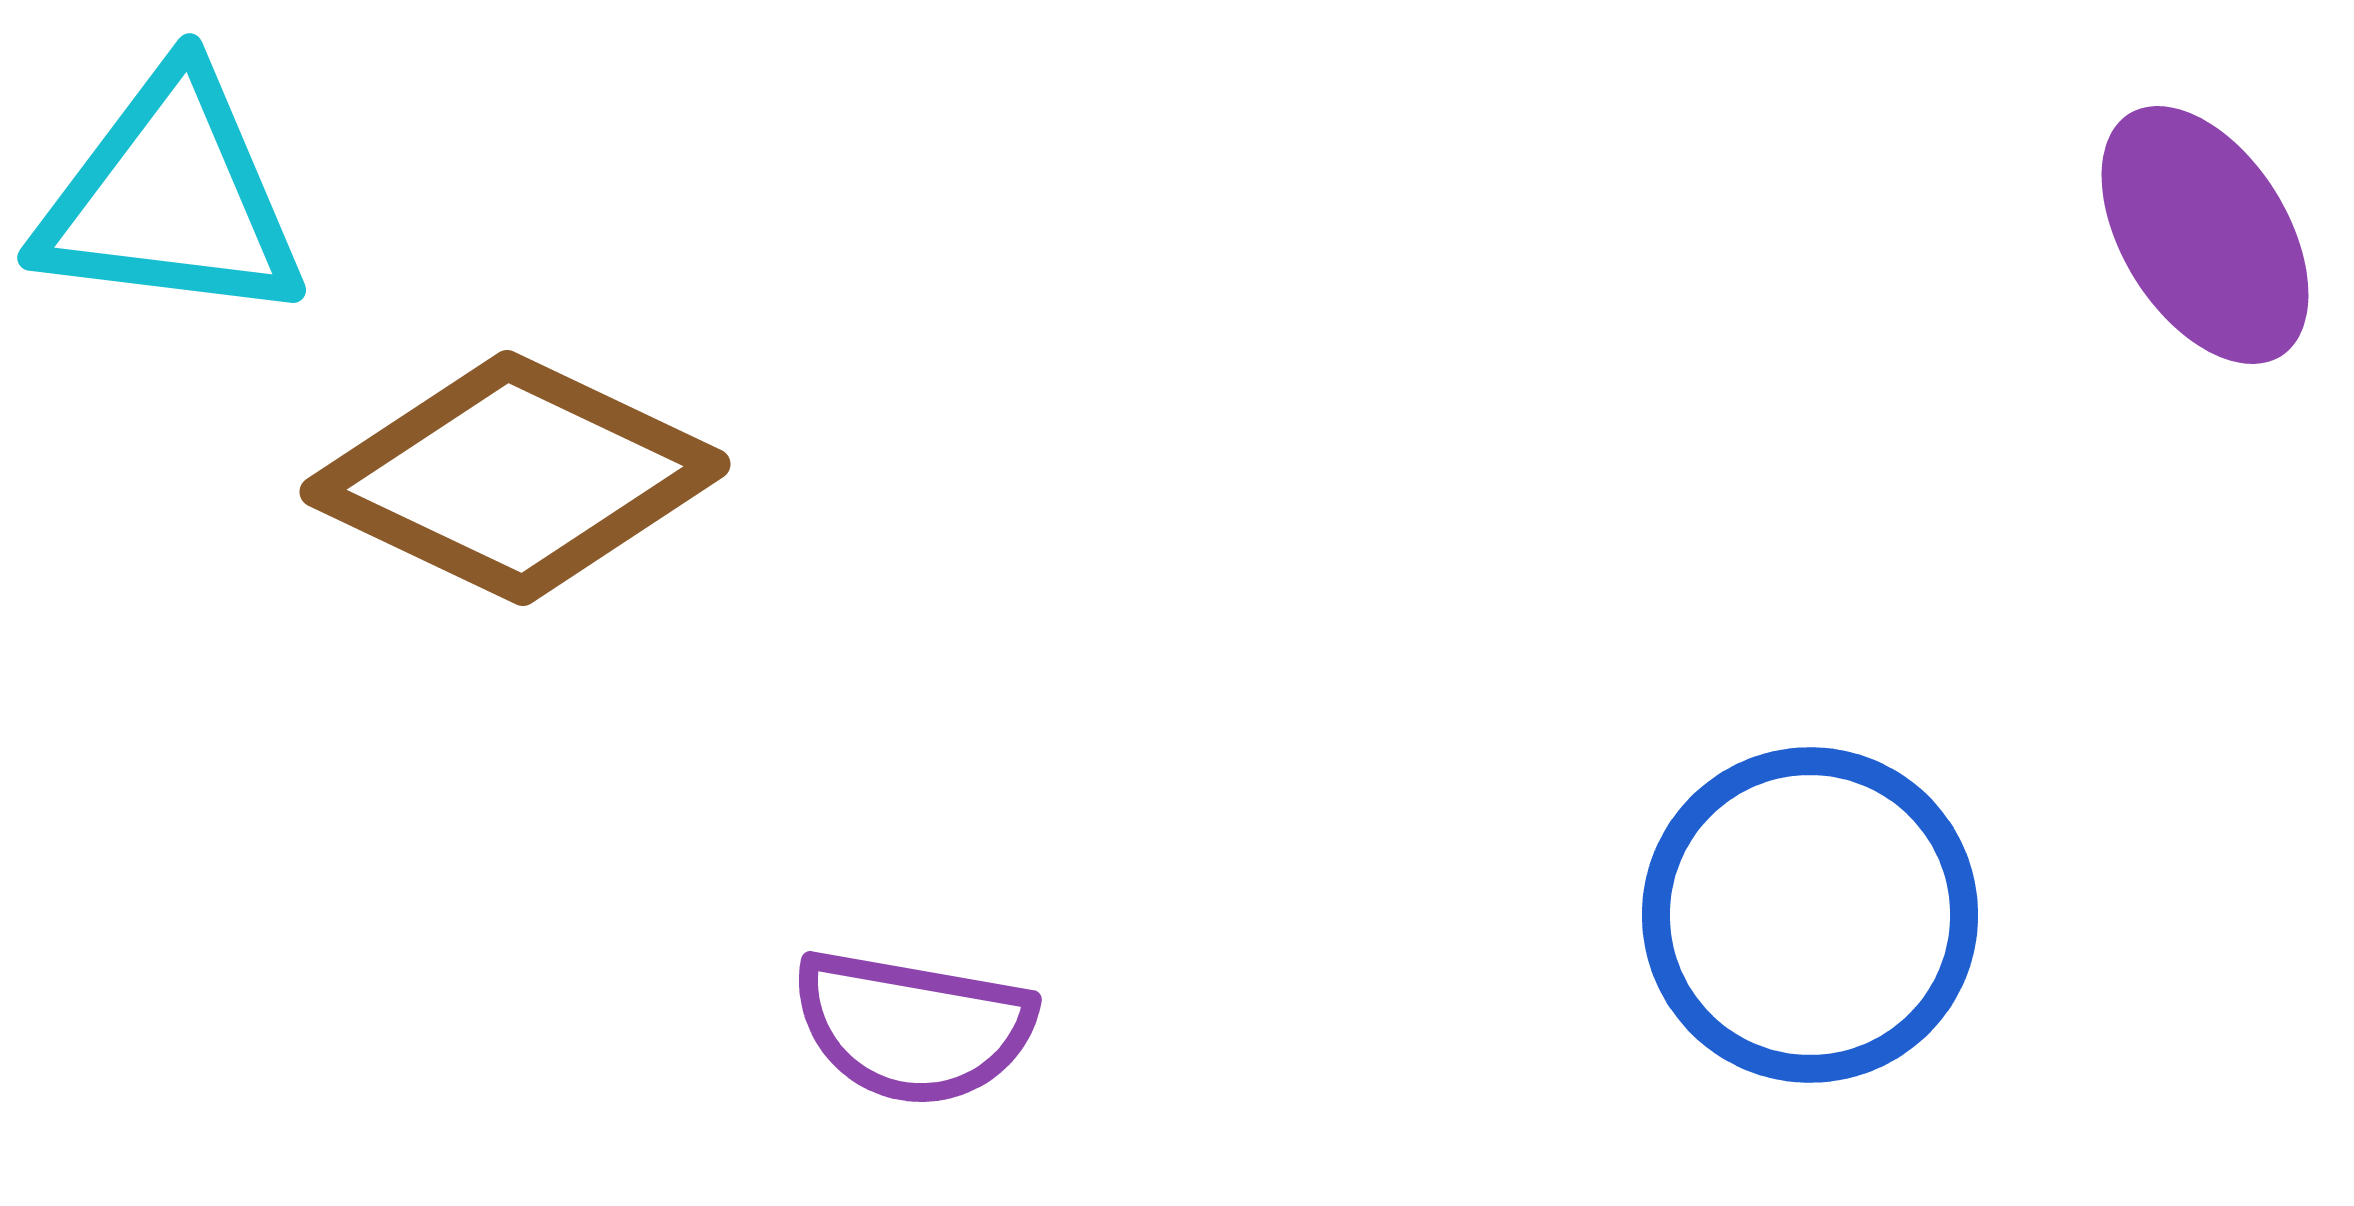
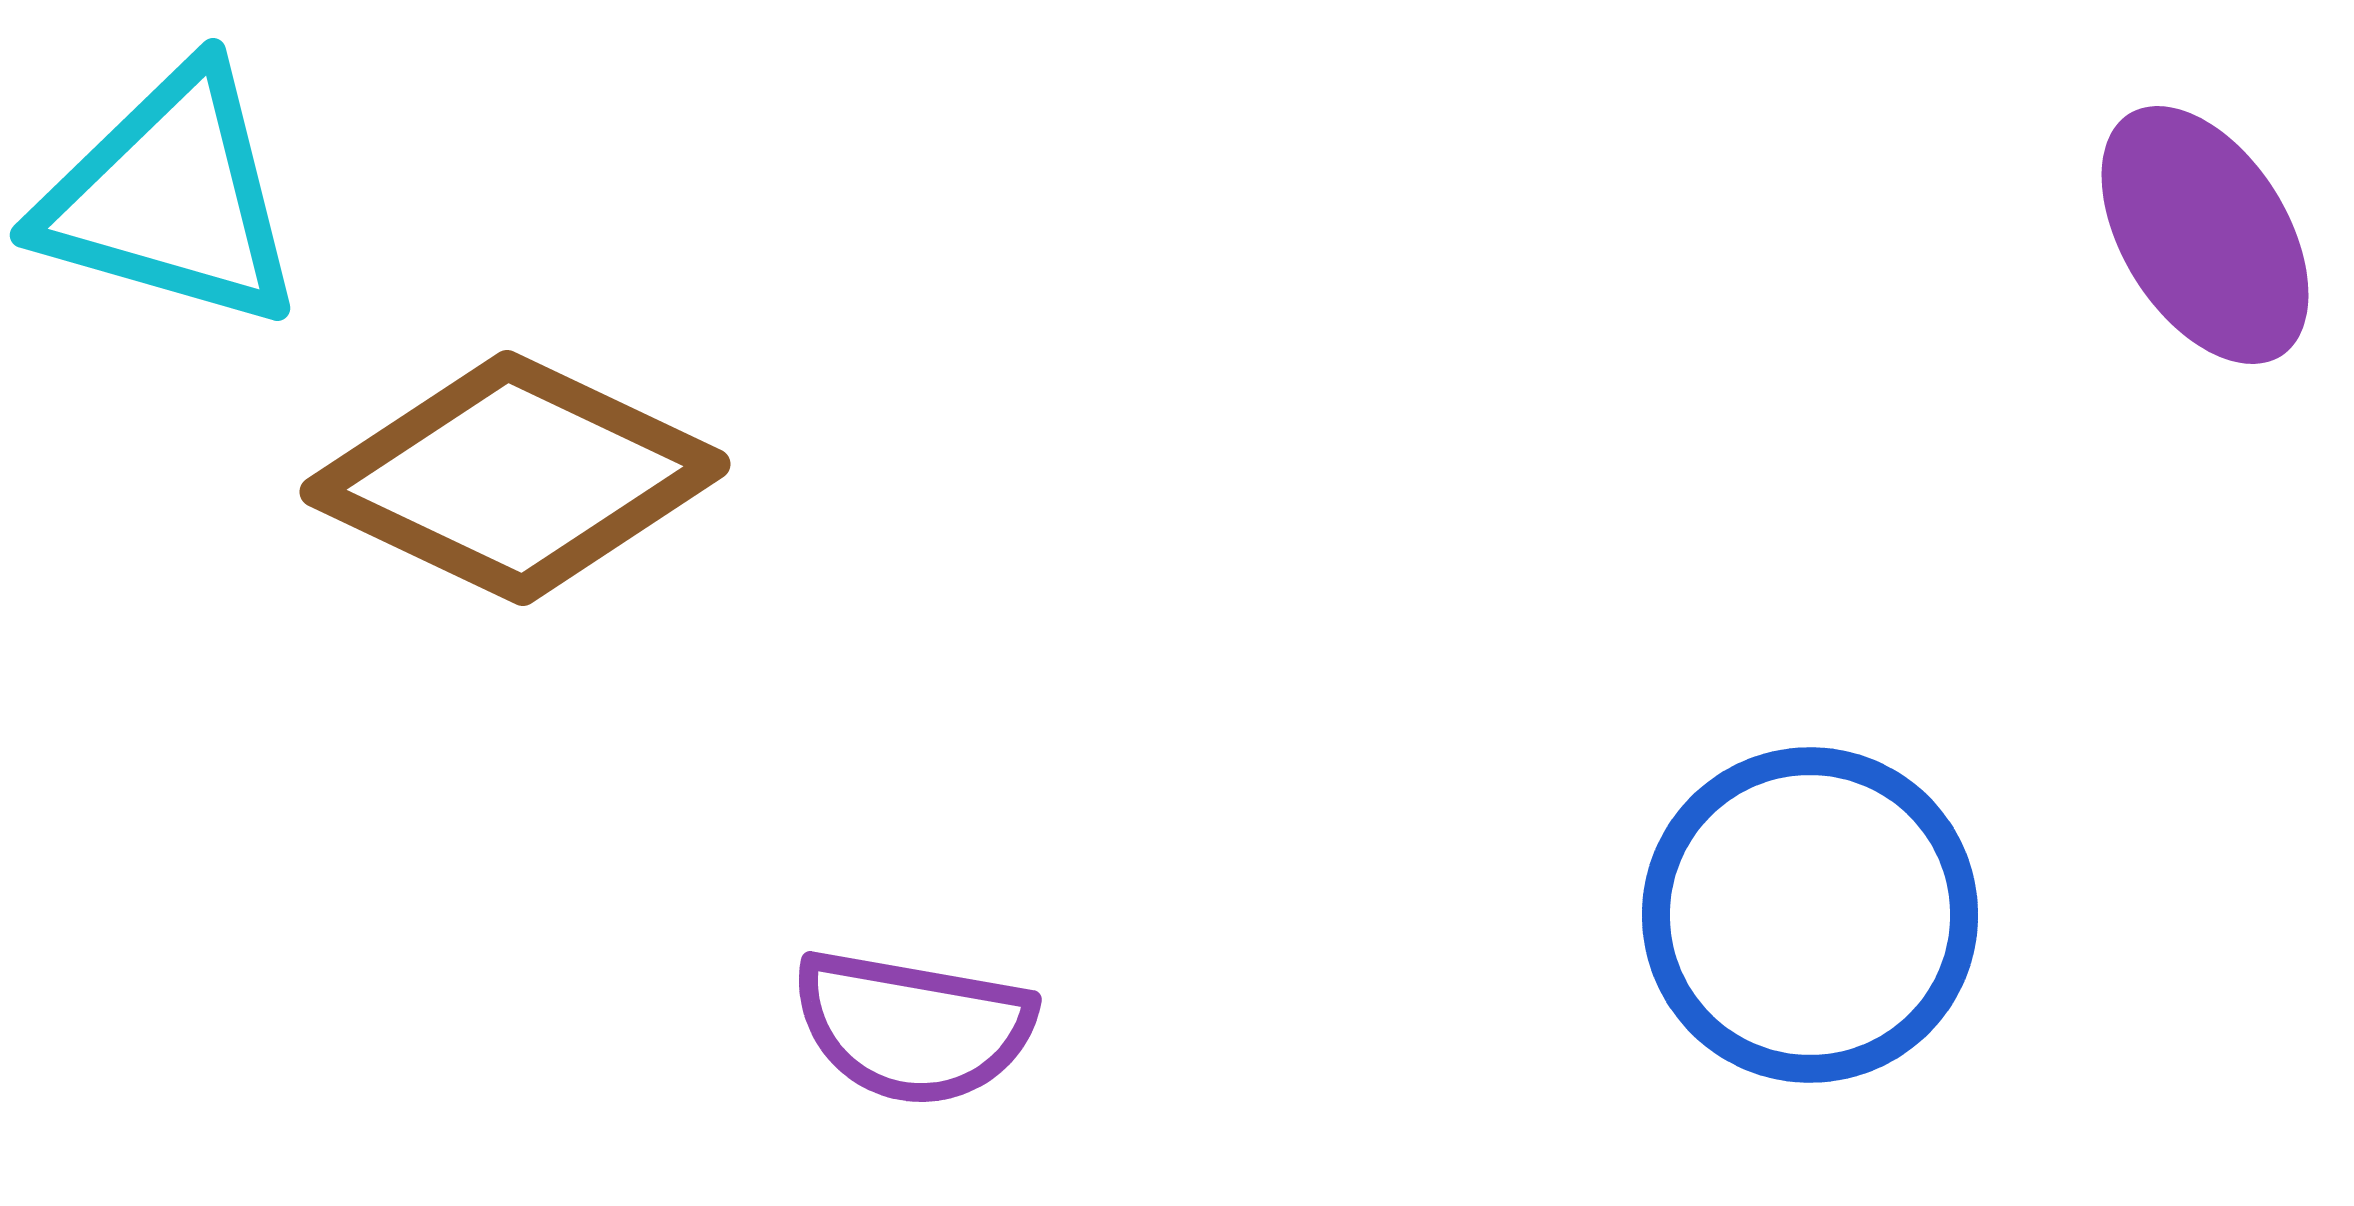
cyan triangle: rotated 9 degrees clockwise
